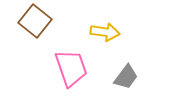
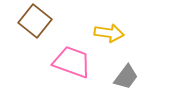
yellow arrow: moved 4 px right, 1 px down
pink trapezoid: moved 1 px right, 6 px up; rotated 51 degrees counterclockwise
